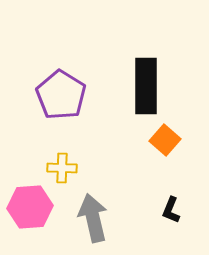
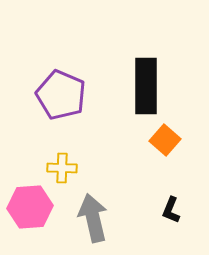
purple pentagon: rotated 9 degrees counterclockwise
